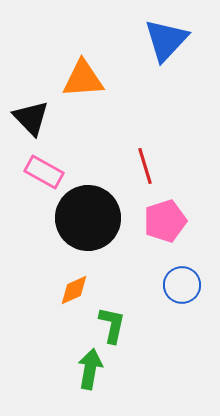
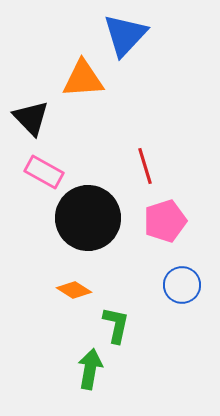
blue triangle: moved 41 px left, 5 px up
orange diamond: rotated 56 degrees clockwise
green L-shape: moved 4 px right
